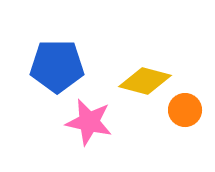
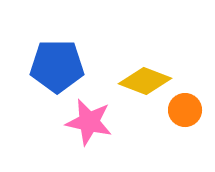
yellow diamond: rotated 6 degrees clockwise
